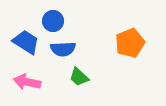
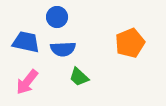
blue circle: moved 4 px right, 4 px up
blue trapezoid: rotated 20 degrees counterclockwise
pink arrow: rotated 64 degrees counterclockwise
